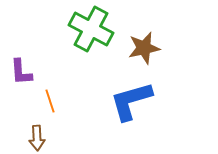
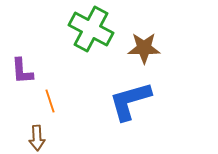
brown star: rotated 12 degrees clockwise
purple L-shape: moved 1 px right, 1 px up
blue L-shape: moved 1 px left
